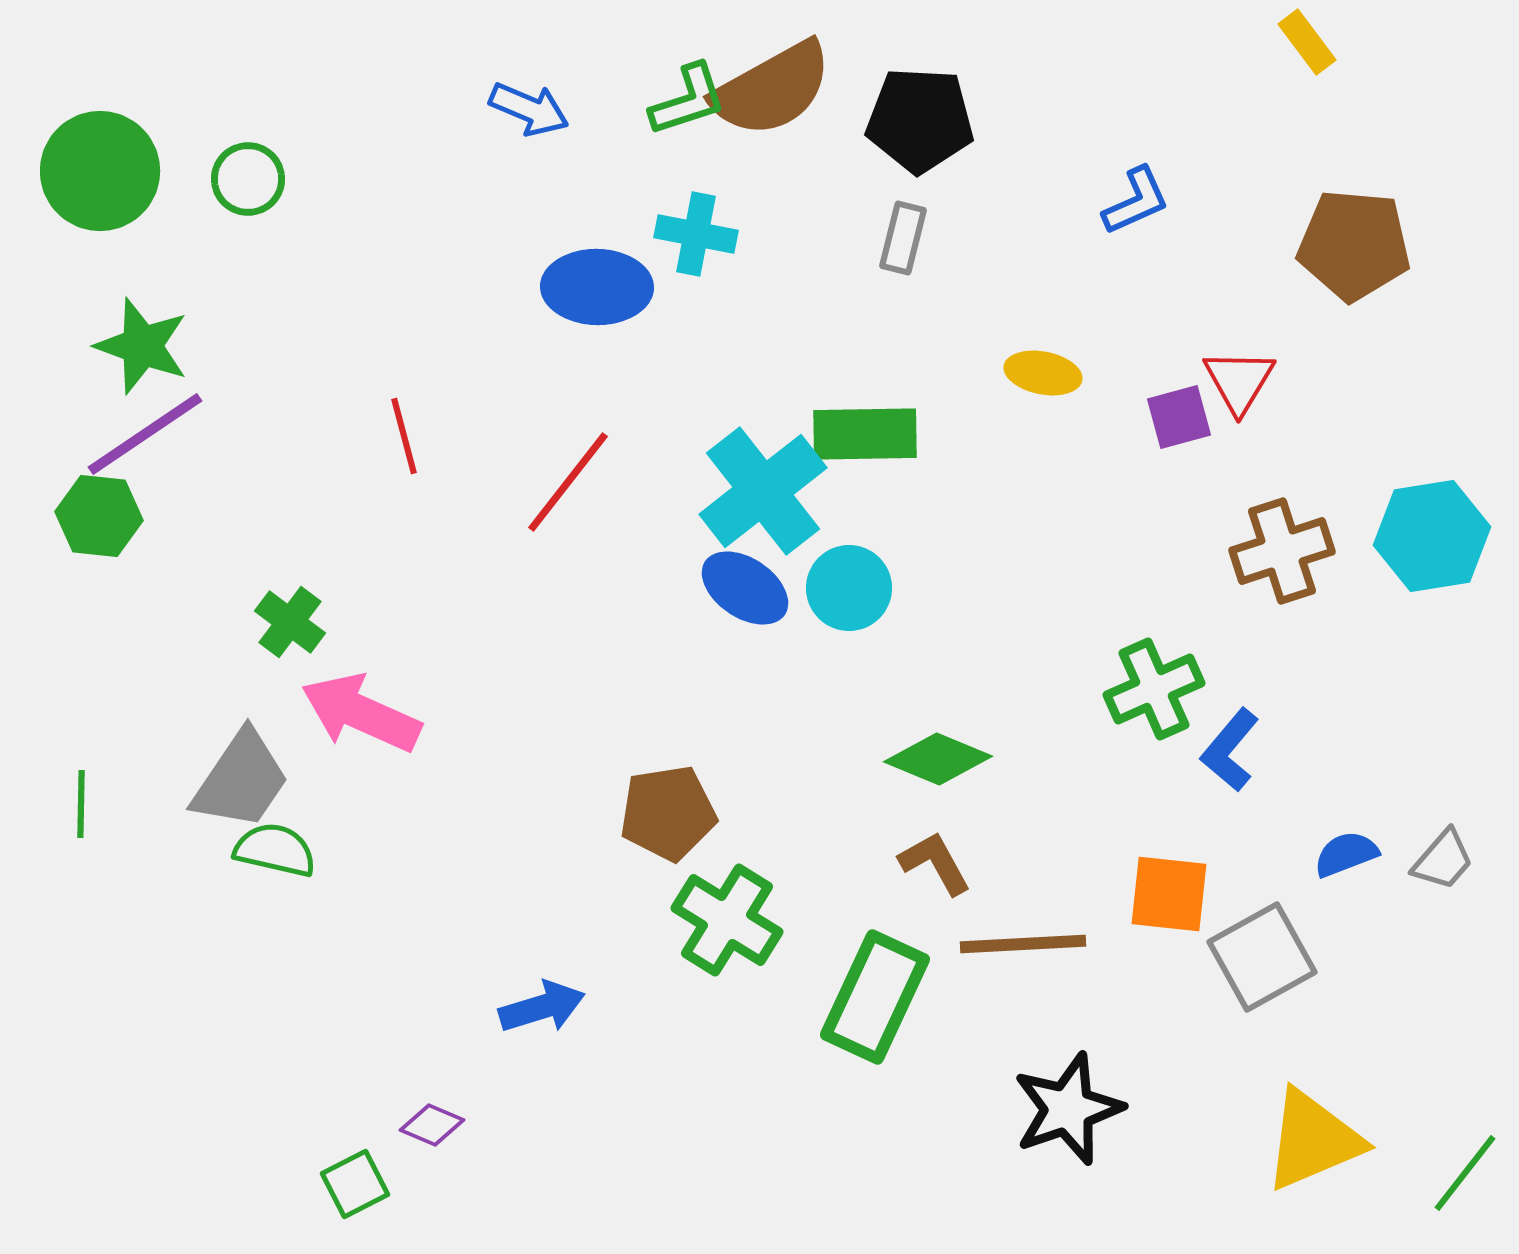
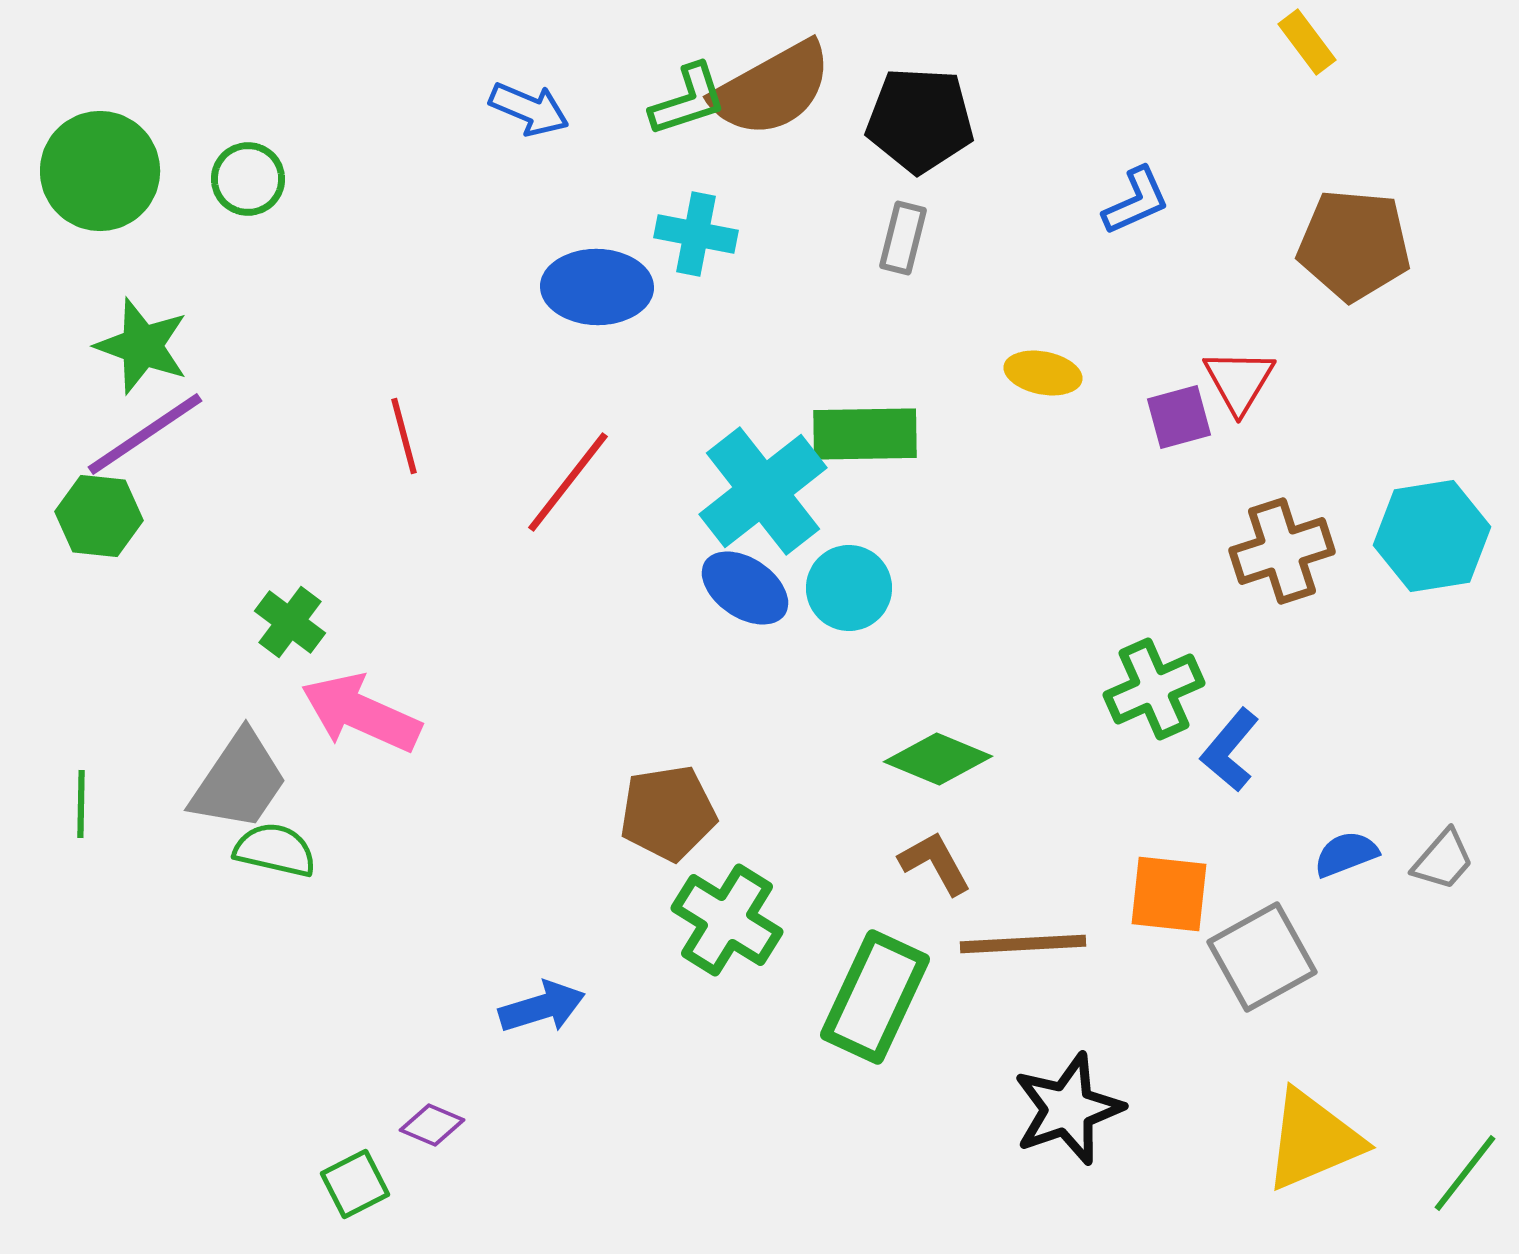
gray trapezoid at (241, 780): moved 2 px left, 1 px down
